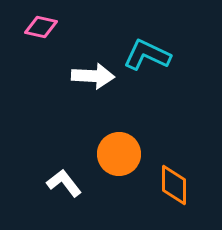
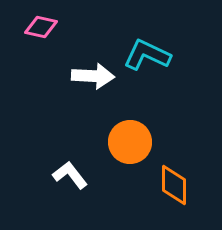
orange circle: moved 11 px right, 12 px up
white L-shape: moved 6 px right, 8 px up
